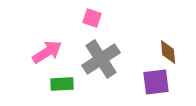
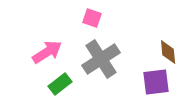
green rectangle: moved 2 px left; rotated 35 degrees counterclockwise
